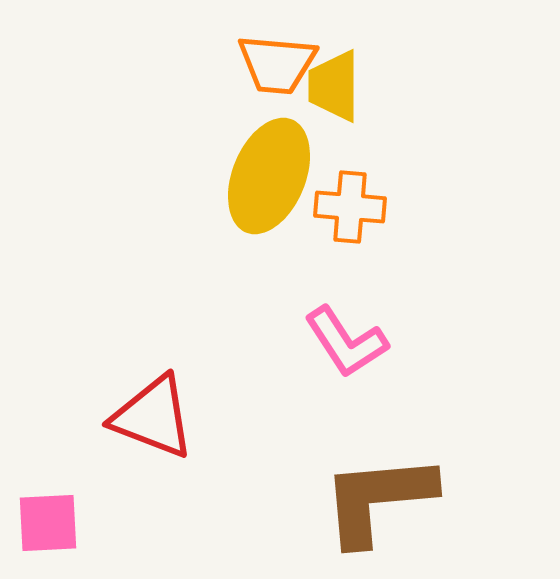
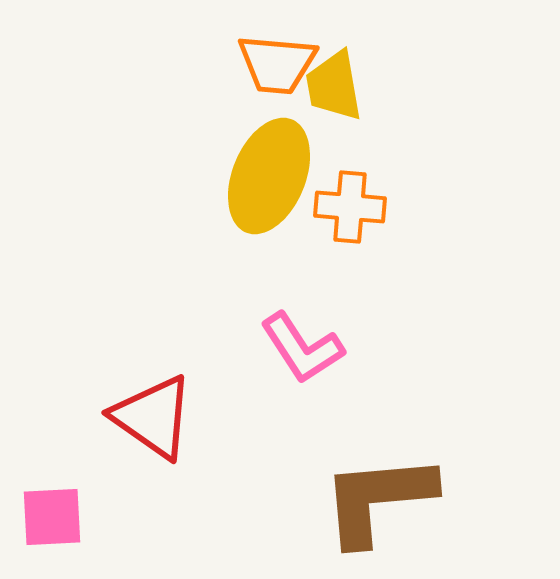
yellow trapezoid: rotated 10 degrees counterclockwise
pink L-shape: moved 44 px left, 6 px down
red triangle: rotated 14 degrees clockwise
pink square: moved 4 px right, 6 px up
